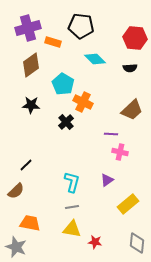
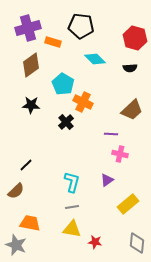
red hexagon: rotated 10 degrees clockwise
pink cross: moved 2 px down
gray star: moved 2 px up
